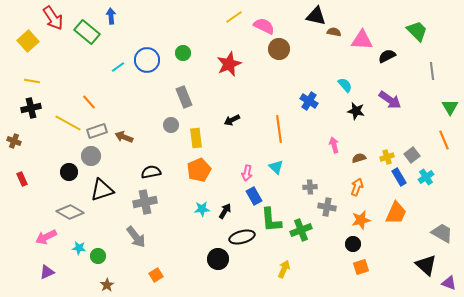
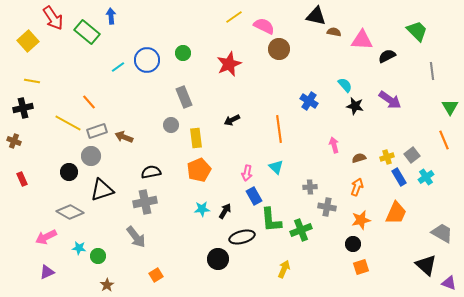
black cross at (31, 108): moved 8 px left
black star at (356, 111): moved 1 px left, 5 px up
